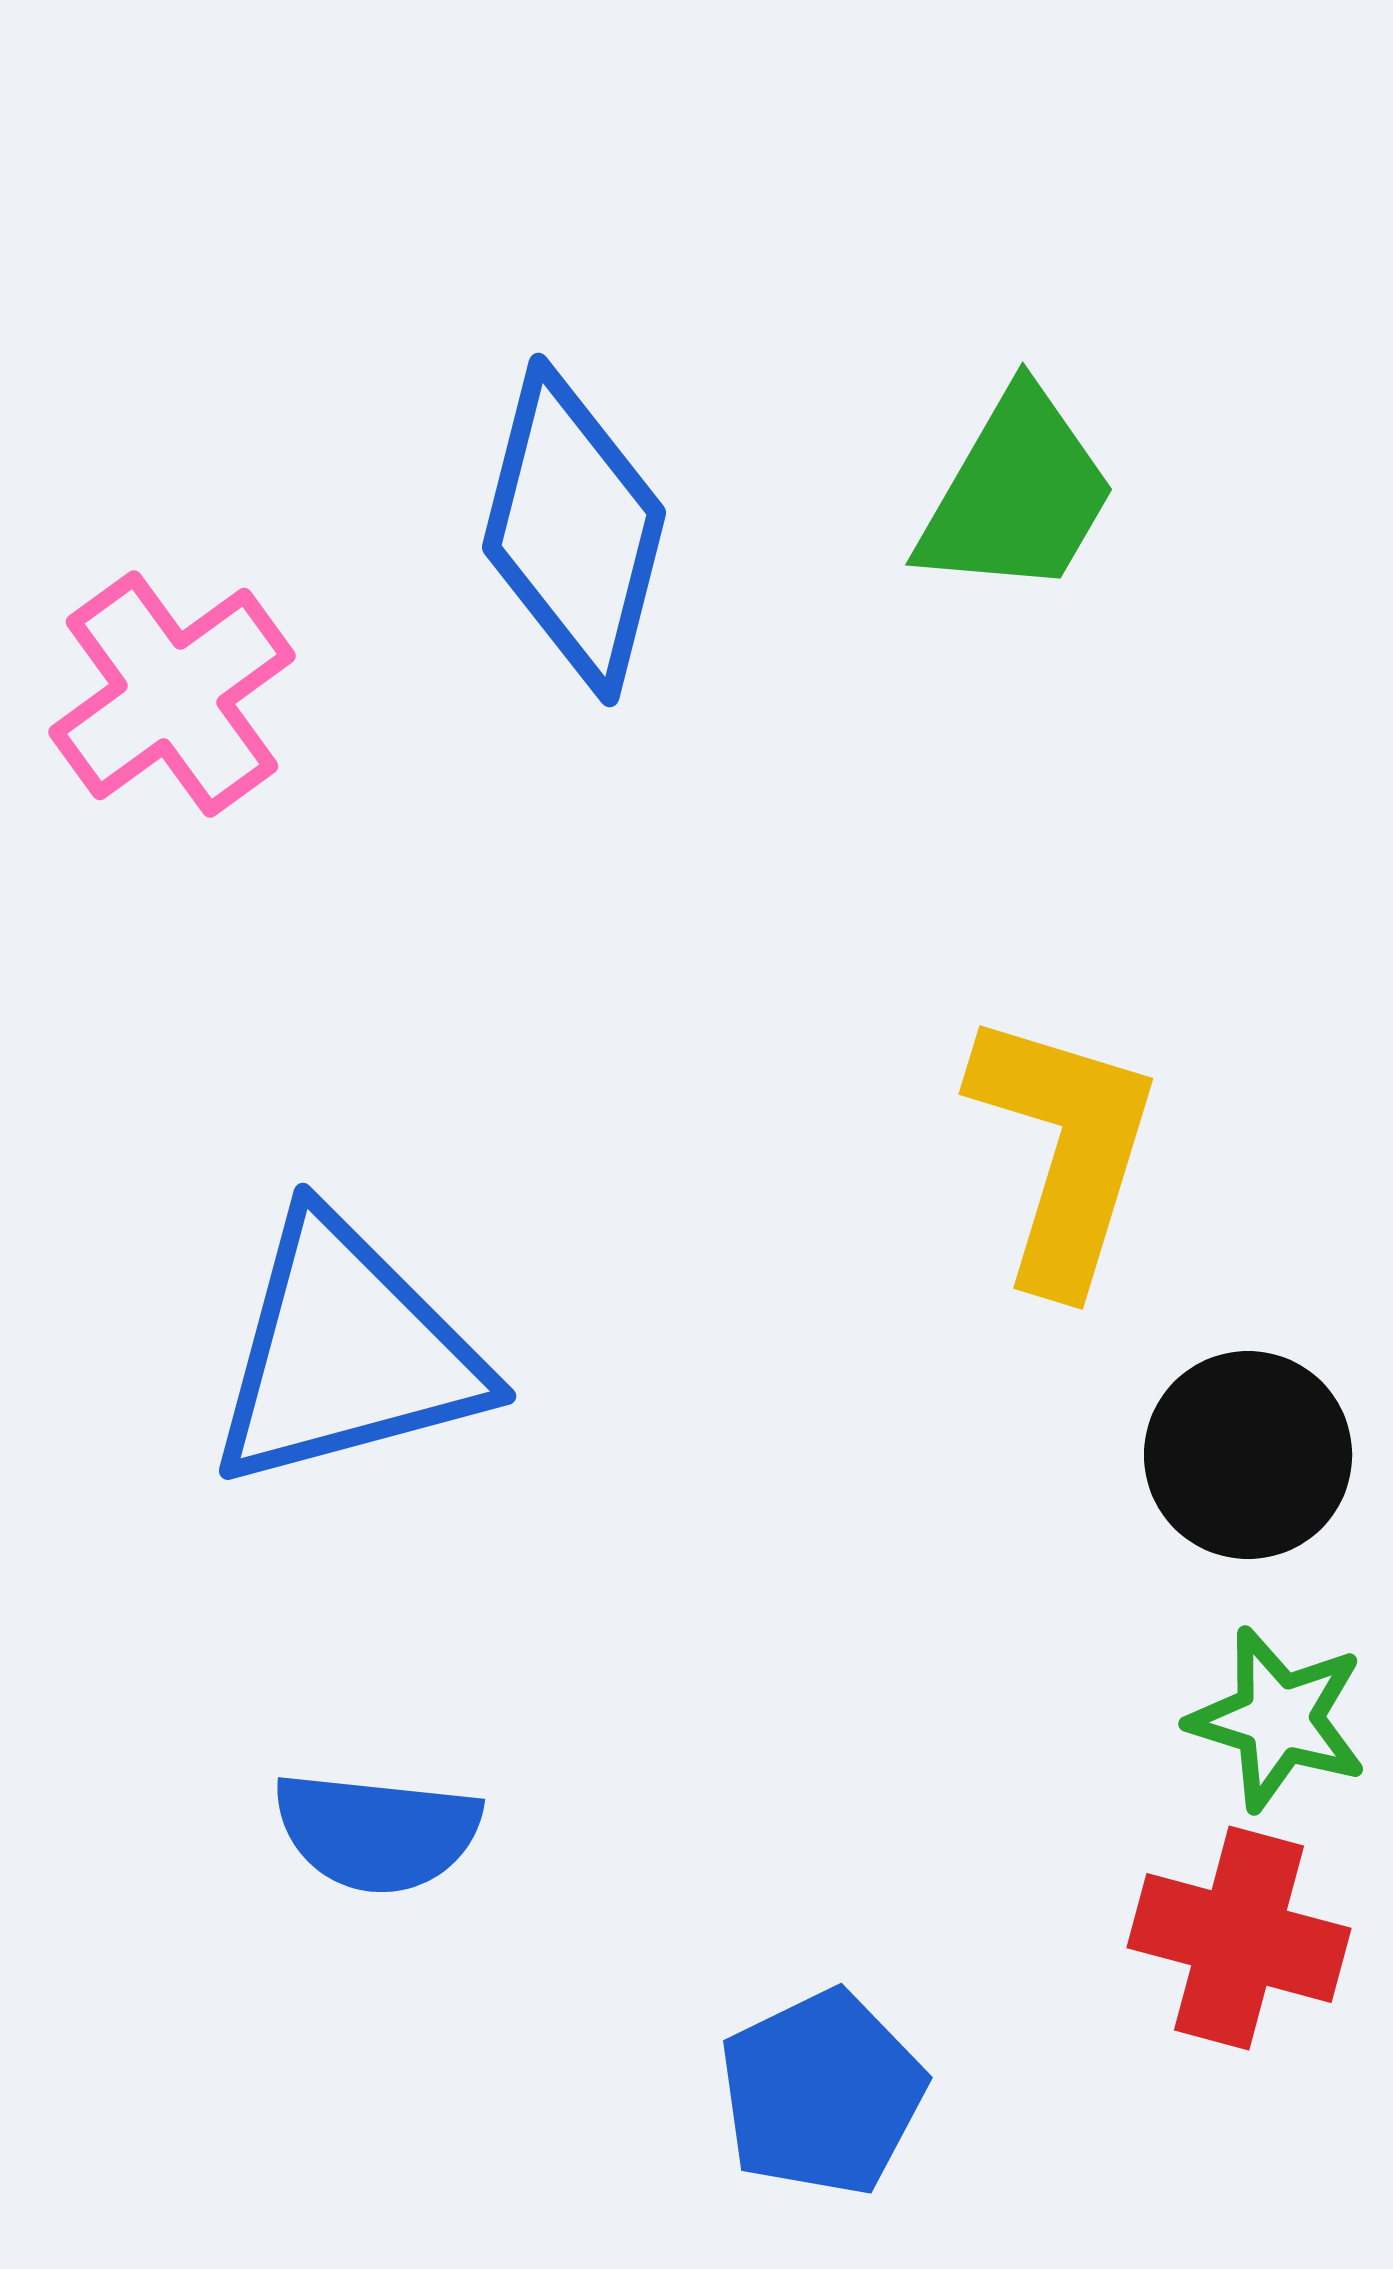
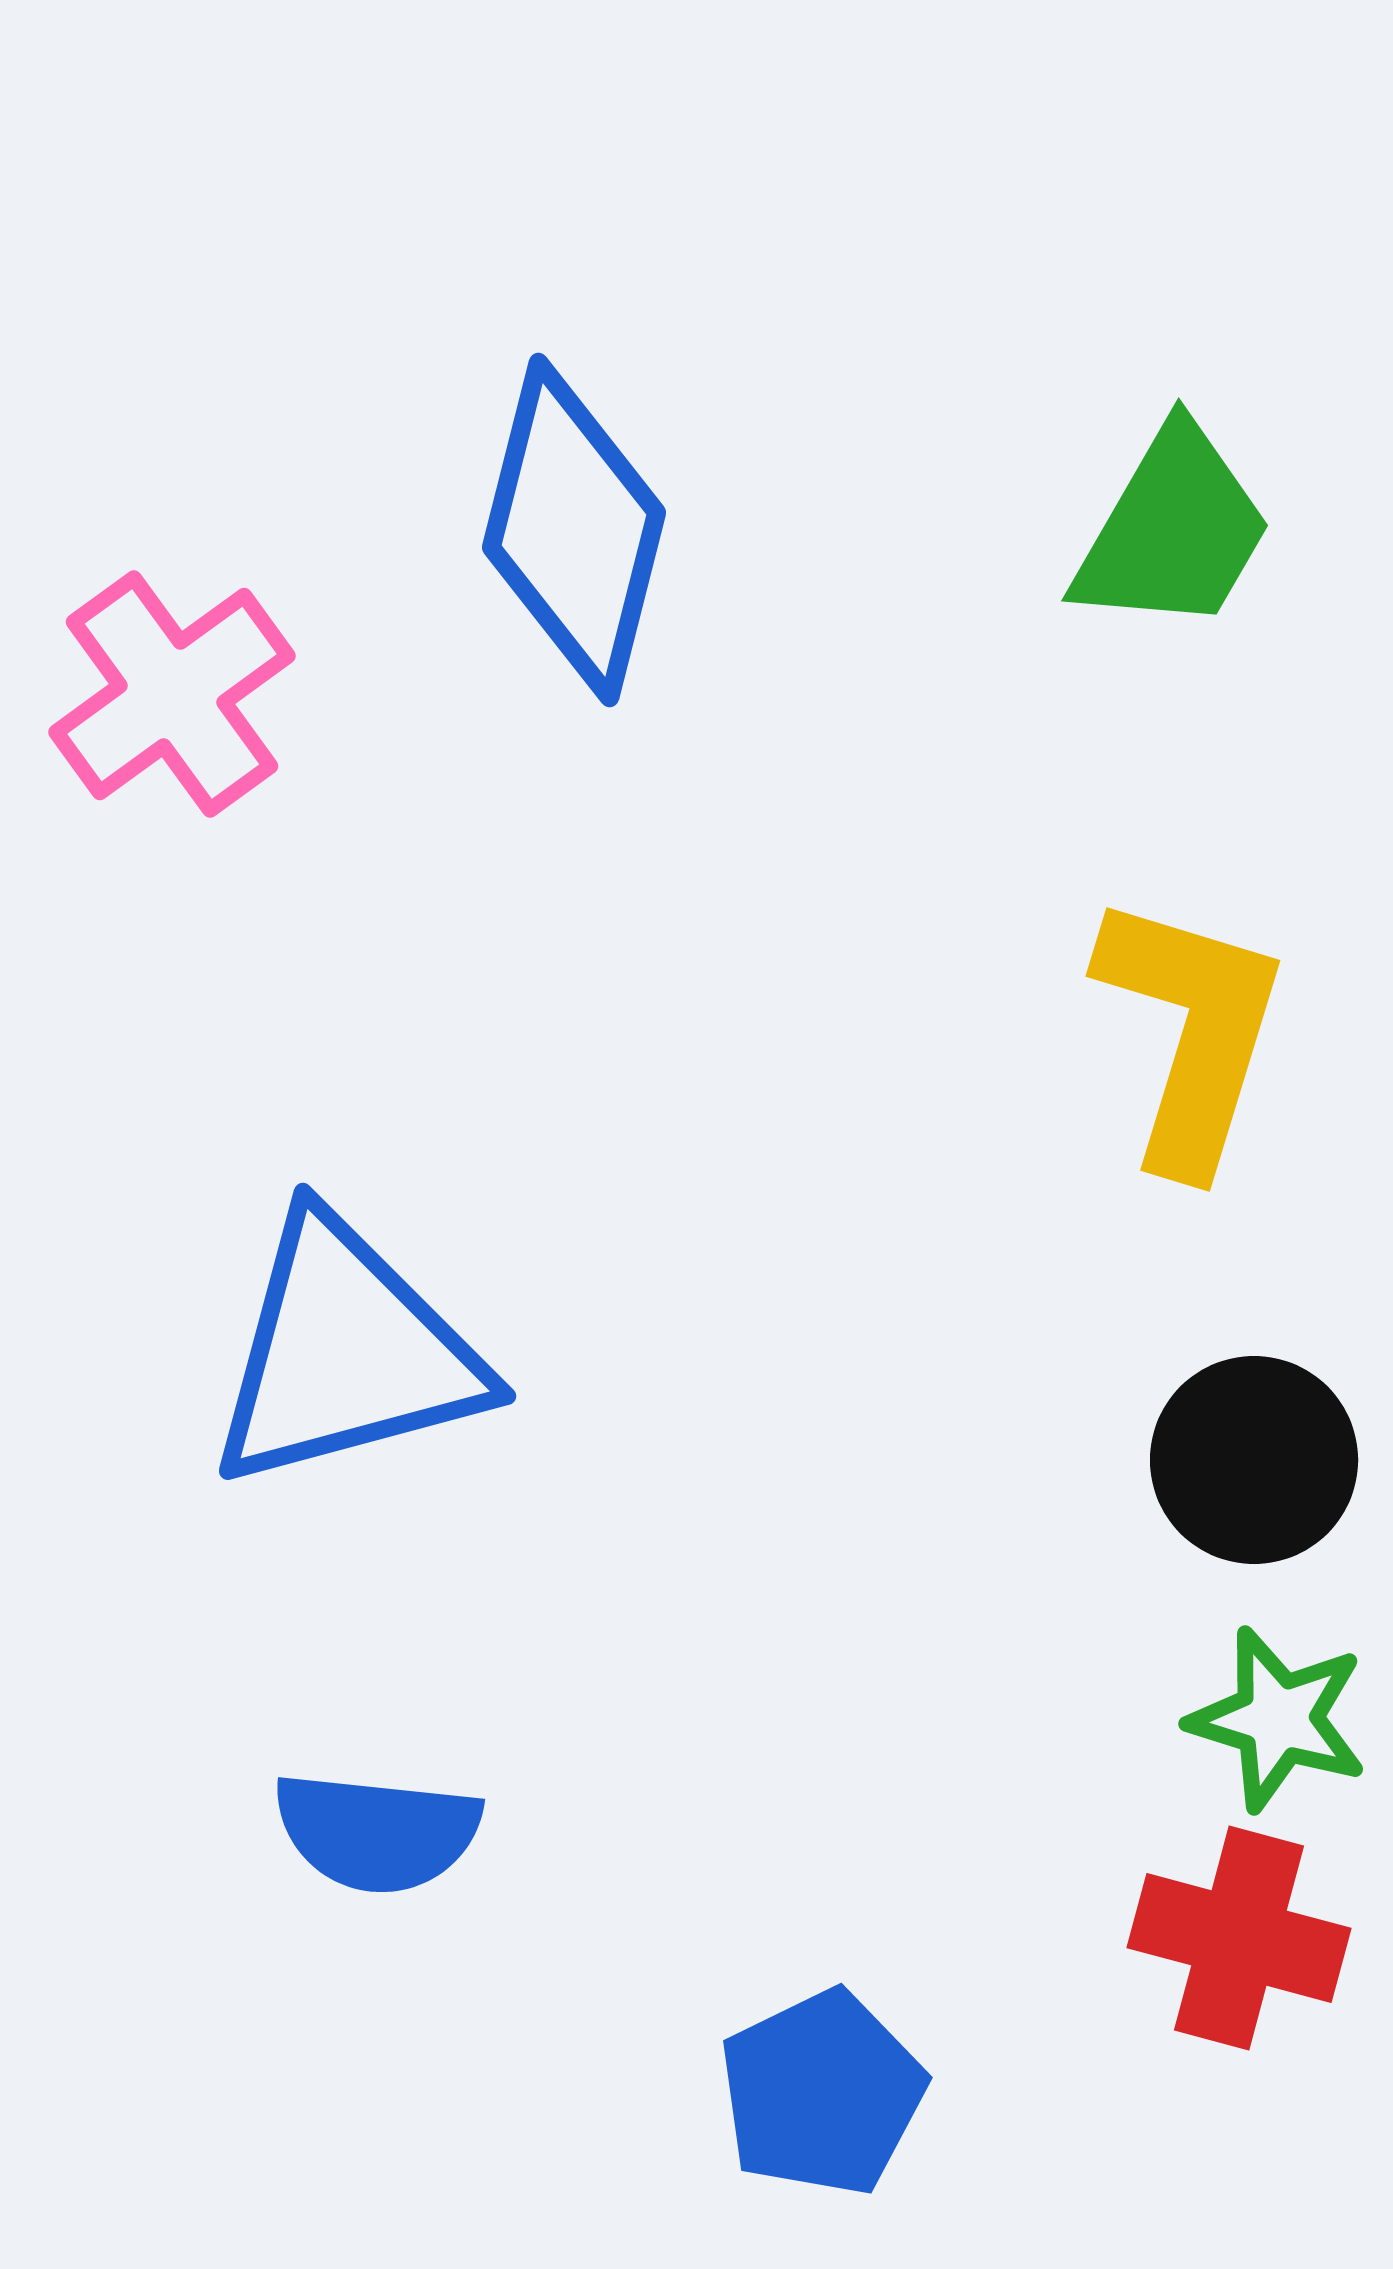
green trapezoid: moved 156 px right, 36 px down
yellow L-shape: moved 127 px right, 118 px up
black circle: moved 6 px right, 5 px down
